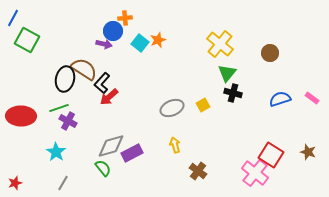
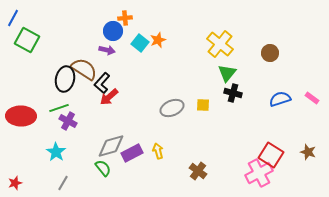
purple arrow: moved 3 px right, 6 px down
yellow square: rotated 32 degrees clockwise
yellow arrow: moved 17 px left, 6 px down
pink cross: moved 4 px right; rotated 24 degrees clockwise
